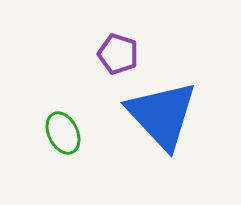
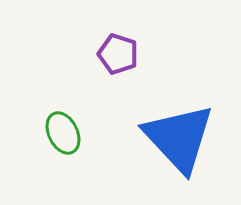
blue triangle: moved 17 px right, 23 px down
